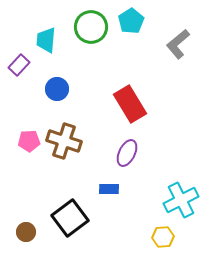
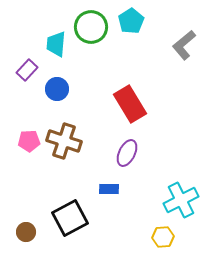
cyan trapezoid: moved 10 px right, 4 px down
gray L-shape: moved 6 px right, 1 px down
purple rectangle: moved 8 px right, 5 px down
black square: rotated 9 degrees clockwise
